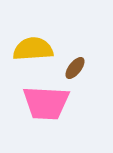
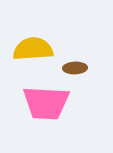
brown ellipse: rotated 50 degrees clockwise
